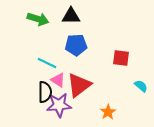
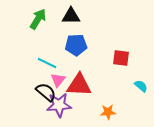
green arrow: rotated 75 degrees counterclockwise
pink triangle: rotated 35 degrees clockwise
red triangle: rotated 40 degrees clockwise
black semicircle: moved 1 px right; rotated 50 degrees counterclockwise
orange star: rotated 28 degrees clockwise
